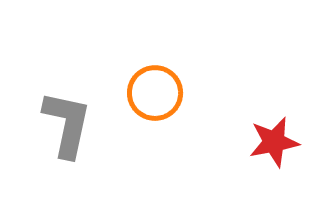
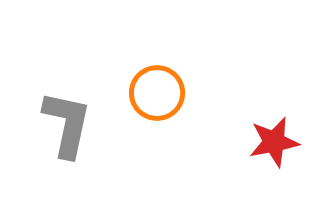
orange circle: moved 2 px right
